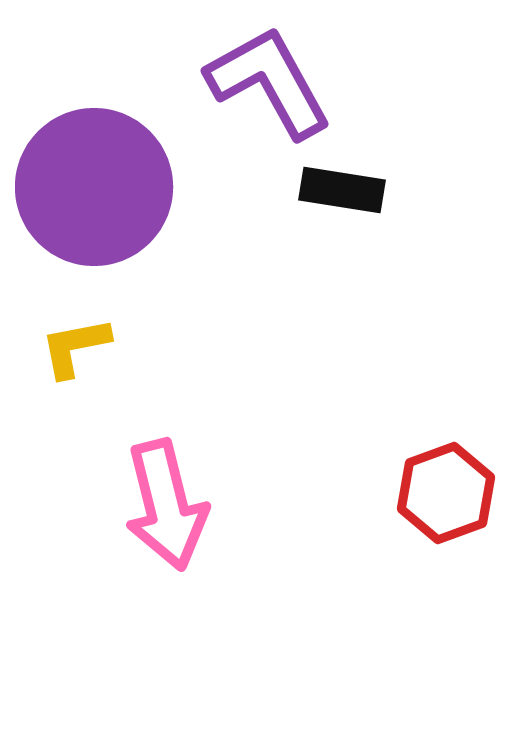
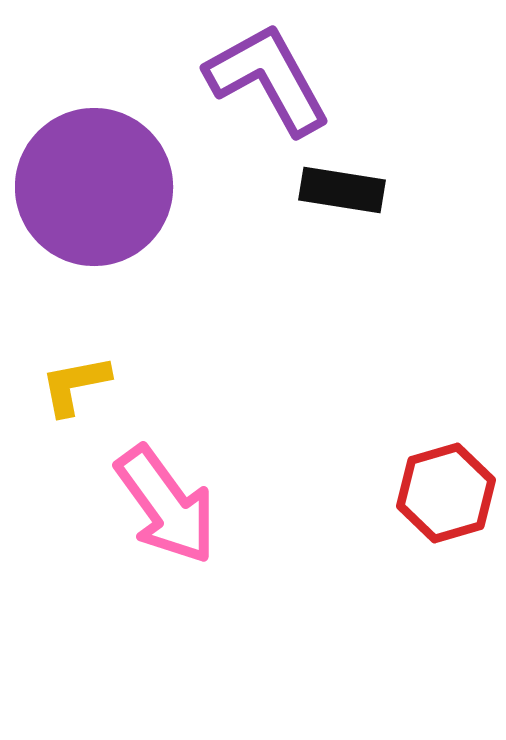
purple L-shape: moved 1 px left, 3 px up
yellow L-shape: moved 38 px down
red hexagon: rotated 4 degrees clockwise
pink arrow: rotated 22 degrees counterclockwise
